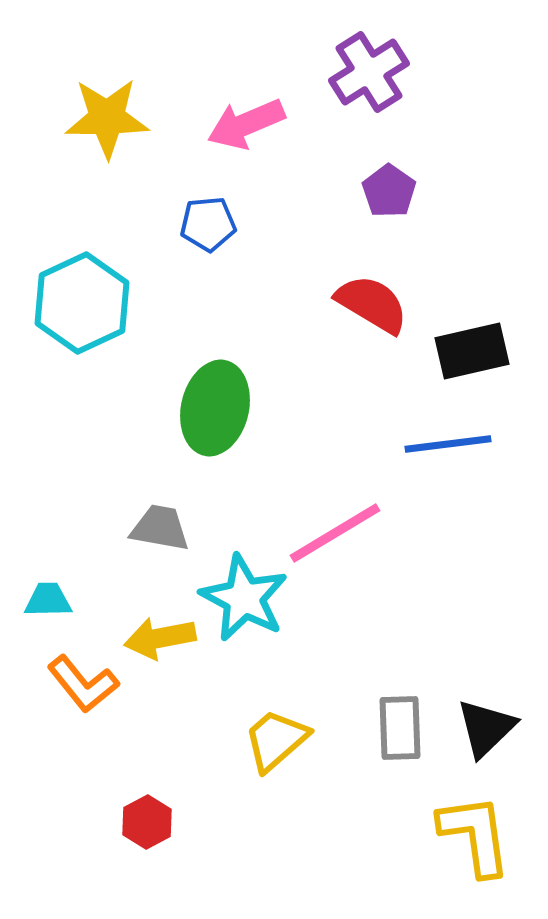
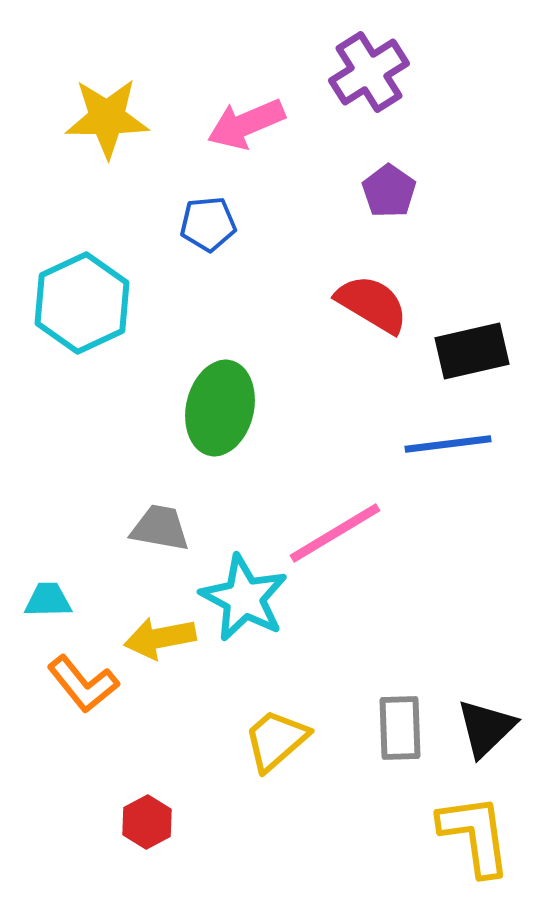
green ellipse: moved 5 px right
